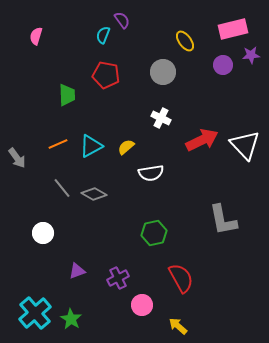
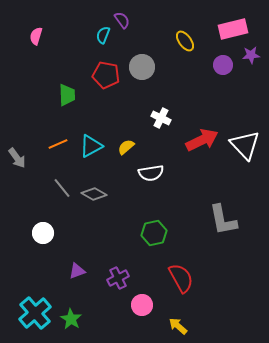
gray circle: moved 21 px left, 5 px up
